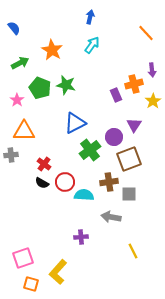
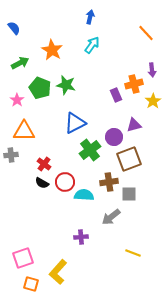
purple triangle: rotated 42 degrees clockwise
gray arrow: rotated 48 degrees counterclockwise
yellow line: moved 2 px down; rotated 42 degrees counterclockwise
